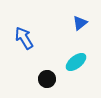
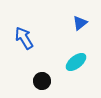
black circle: moved 5 px left, 2 px down
